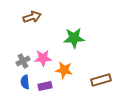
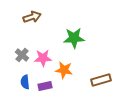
gray cross: moved 1 px left, 6 px up; rotated 24 degrees counterclockwise
